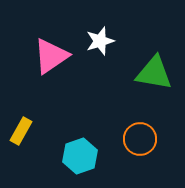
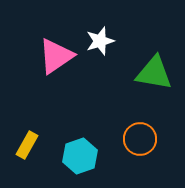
pink triangle: moved 5 px right
yellow rectangle: moved 6 px right, 14 px down
